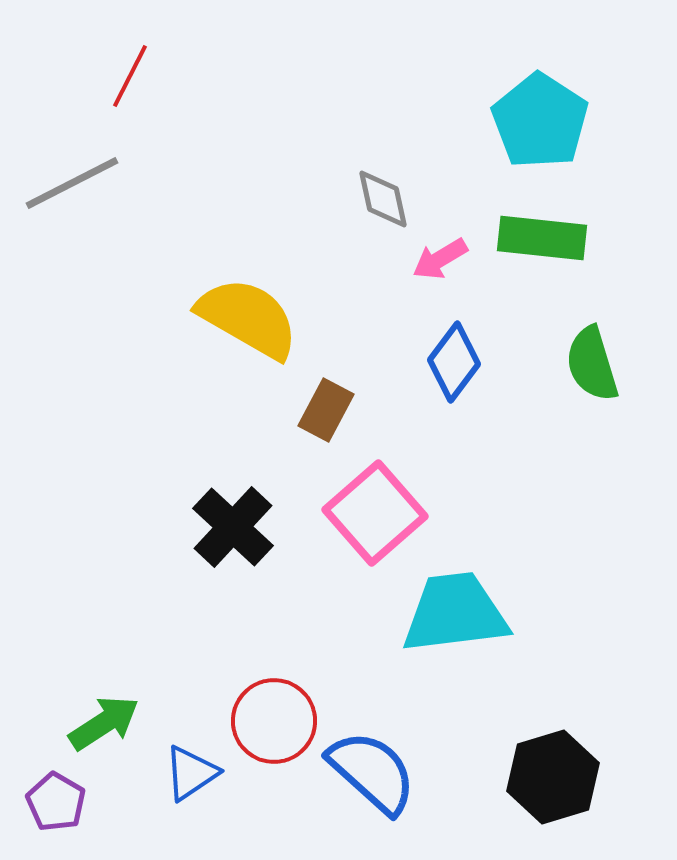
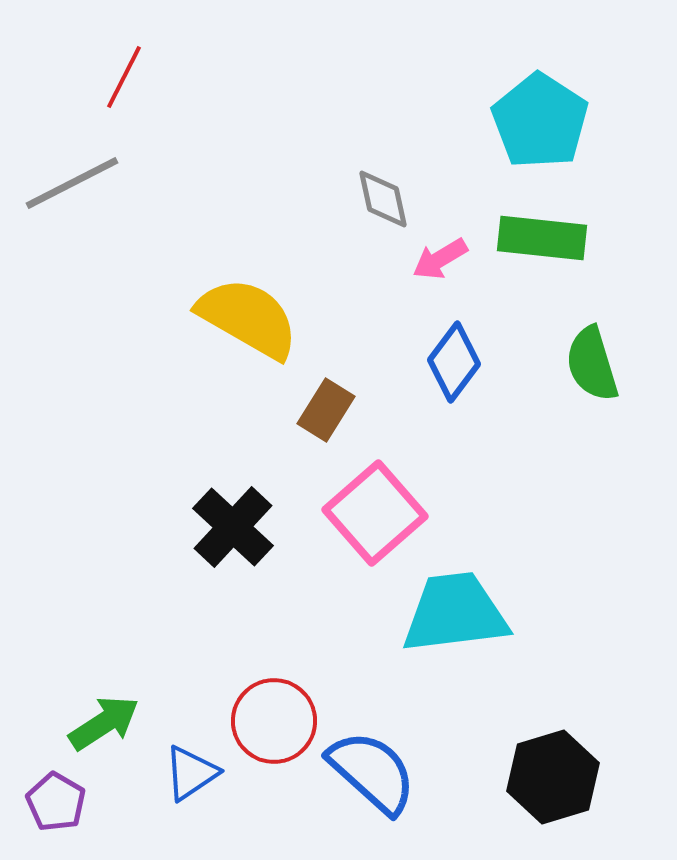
red line: moved 6 px left, 1 px down
brown rectangle: rotated 4 degrees clockwise
